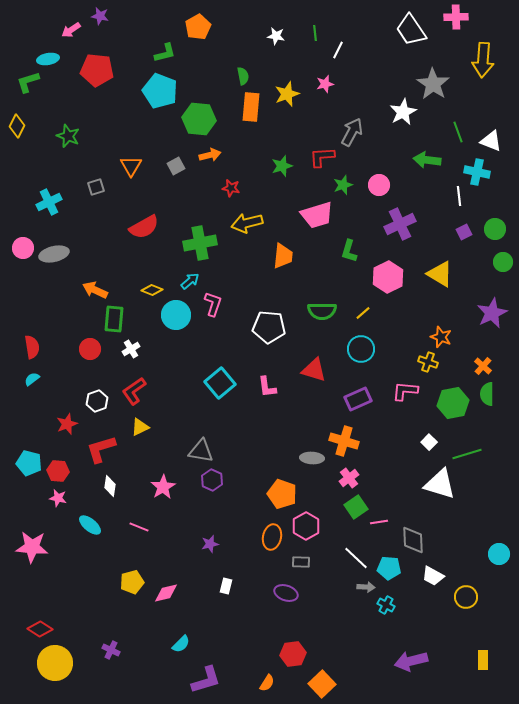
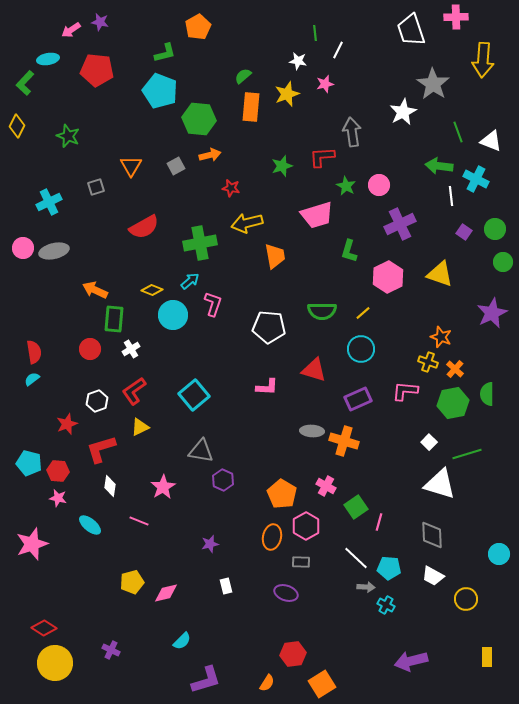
purple star at (100, 16): moved 6 px down
white trapezoid at (411, 30): rotated 16 degrees clockwise
white star at (276, 36): moved 22 px right, 25 px down
green semicircle at (243, 76): rotated 120 degrees counterclockwise
green L-shape at (28, 82): moved 3 px left, 1 px down; rotated 30 degrees counterclockwise
gray arrow at (352, 132): rotated 36 degrees counterclockwise
green arrow at (427, 160): moved 12 px right, 6 px down
cyan cross at (477, 172): moved 1 px left, 7 px down; rotated 15 degrees clockwise
green star at (343, 185): moved 3 px right, 1 px down; rotated 24 degrees counterclockwise
white line at (459, 196): moved 8 px left
purple square at (464, 232): rotated 28 degrees counterclockwise
gray ellipse at (54, 254): moved 3 px up
orange trapezoid at (283, 256): moved 8 px left; rotated 16 degrees counterclockwise
yellow triangle at (440, 274): rotated 12 degrees counterclockwise
cyan circle at (176, 315): moved 3 px left
red semicircle at (32, 347): moved 2 px right, 5 px down
orange cross at (483, 366): moved 28 px left, 3 px down
cyan square at (220, 383): moved 26 px left, 12 px down
pink L-shape at (267, 387): rotated 80 degrees counterclockwise
gray ellipse at (312, 458): moved 27 px up
pink cross at (349, 478): moved 23 px left, 8 px down; rotated 24 degrees counterclockwise
purple hexagon at (212, 480): moved 11 px right
orange pentagon at (282, 494): rotated 12 degrees clockwise
pink line at (379, 522): rotated 66 degrees counterclockwise
pink line at (139, 527): moved 6 px up
gray diamond at (413, 540): moved 19 px right, 5 px up
pink star at (32, 547): moved 3 px up; rotated 24 degrees counterclockwise
white rectangle at (226, 586): rotated 28 degrees counterclockwise
yellow circle at (466, 597): moved 2 px down
red diamond at (40, 629): moved 4 px right, 1 px up
cyan semicircle at (181, 644): moved 1 px right, 3 px up
yellow rectangle at (483, 660): moved 4 px right, 3 px up
orange square at (322, 684): rotated 12 degrees clockwise
